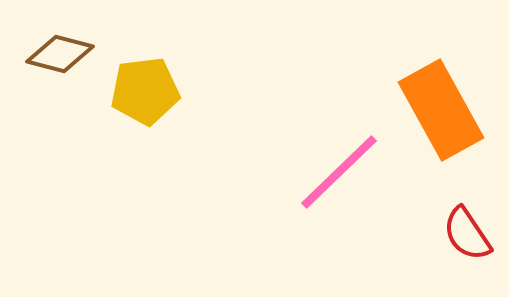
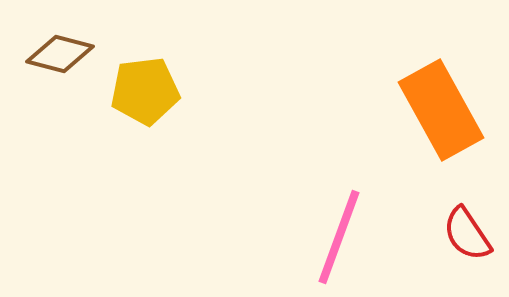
pink line: moved 65 px down; rotated 26 degrees counterclockwise
